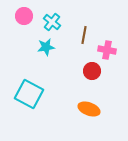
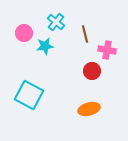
pink circle: moved 17 px down
cyan cross: moved 4 px right
brown line: moved 1 px right, 1 px up; rotated 24 degrees counterclockwise
cyan star: moved 1 px left, 1 px up
cyan square: moved 1 px down
orange ellipse: rotated 35 degrees counterclockwise
